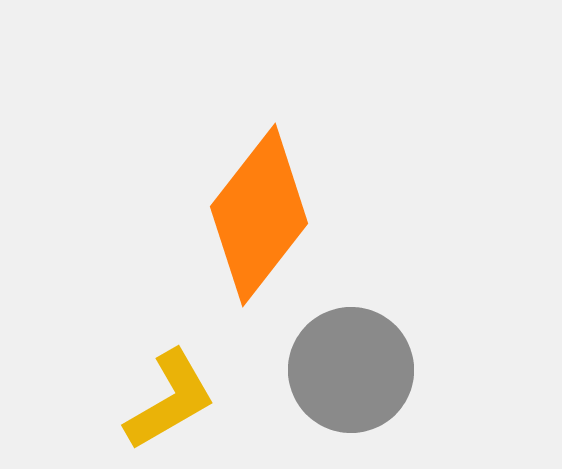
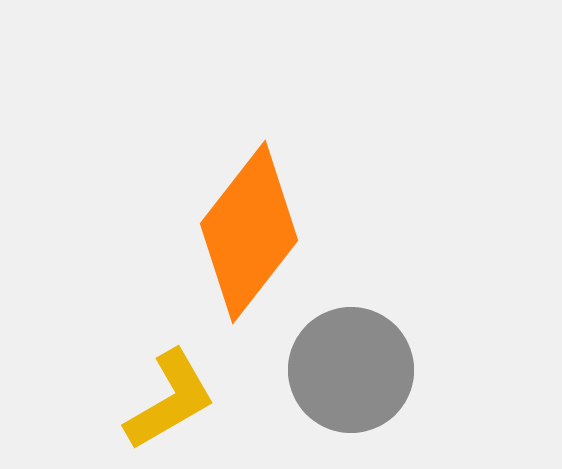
orange diamond: moved 10 px left, 17 px down
